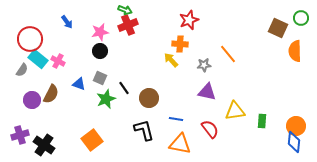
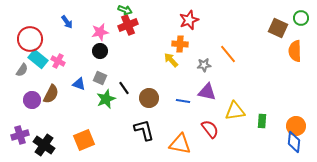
blue line: moved 7 px right, 18 px up
orange square: moved 8 px left; rotated 15 degrees clockwise
